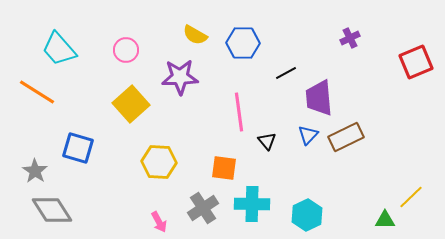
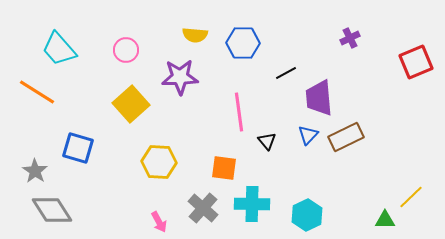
yellow semicircle: rotated 25 degrees counterclockwise
gray cross: rotated 16 degrees counterclockwise
